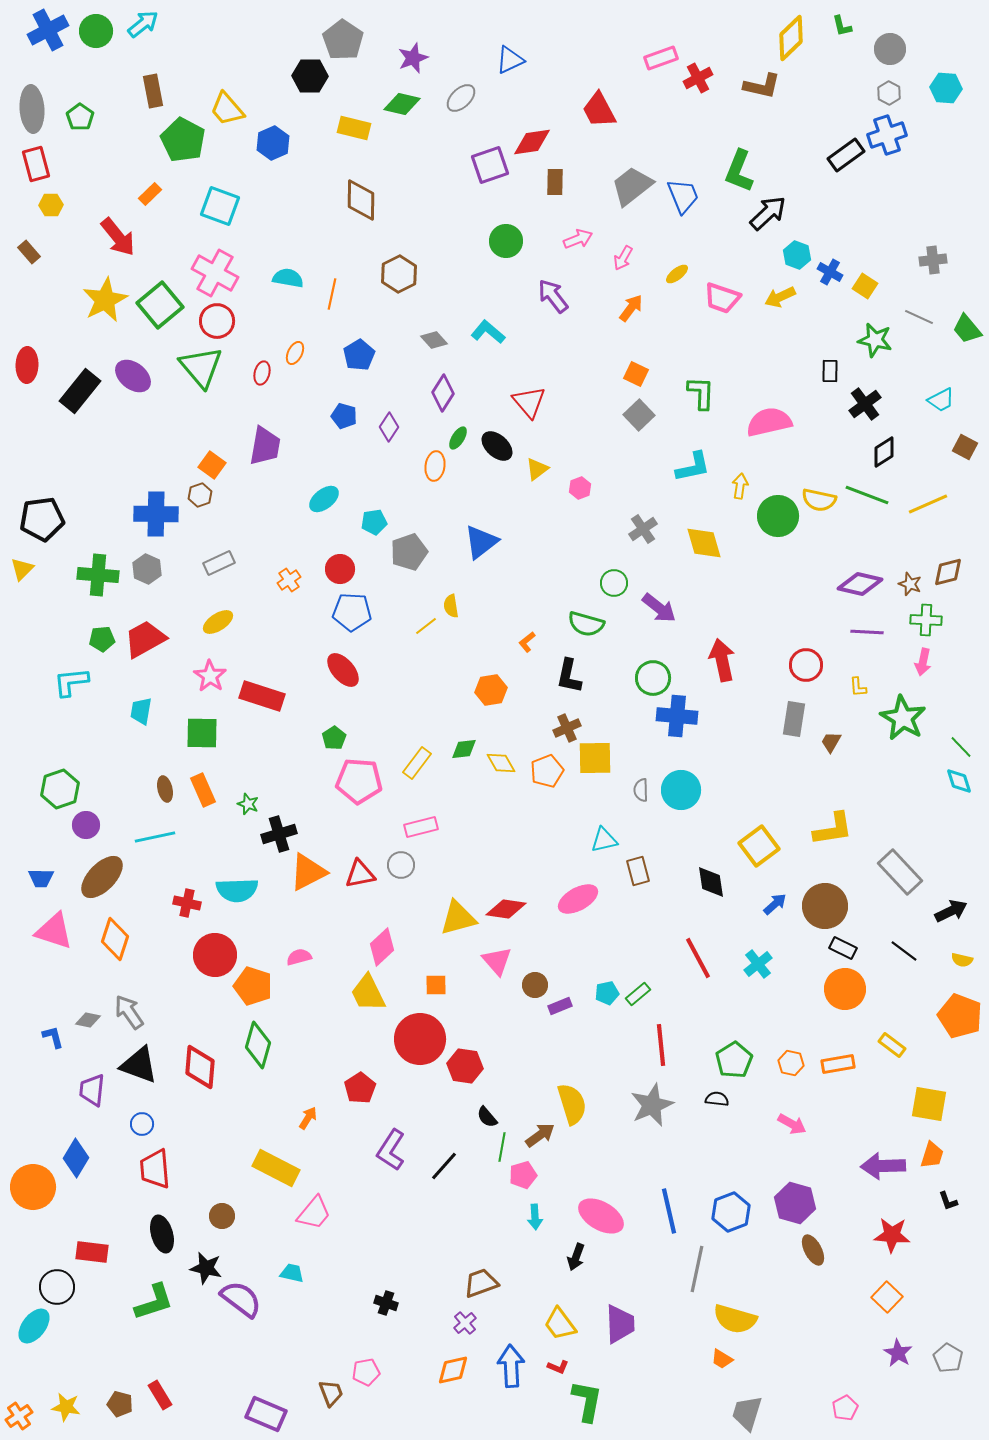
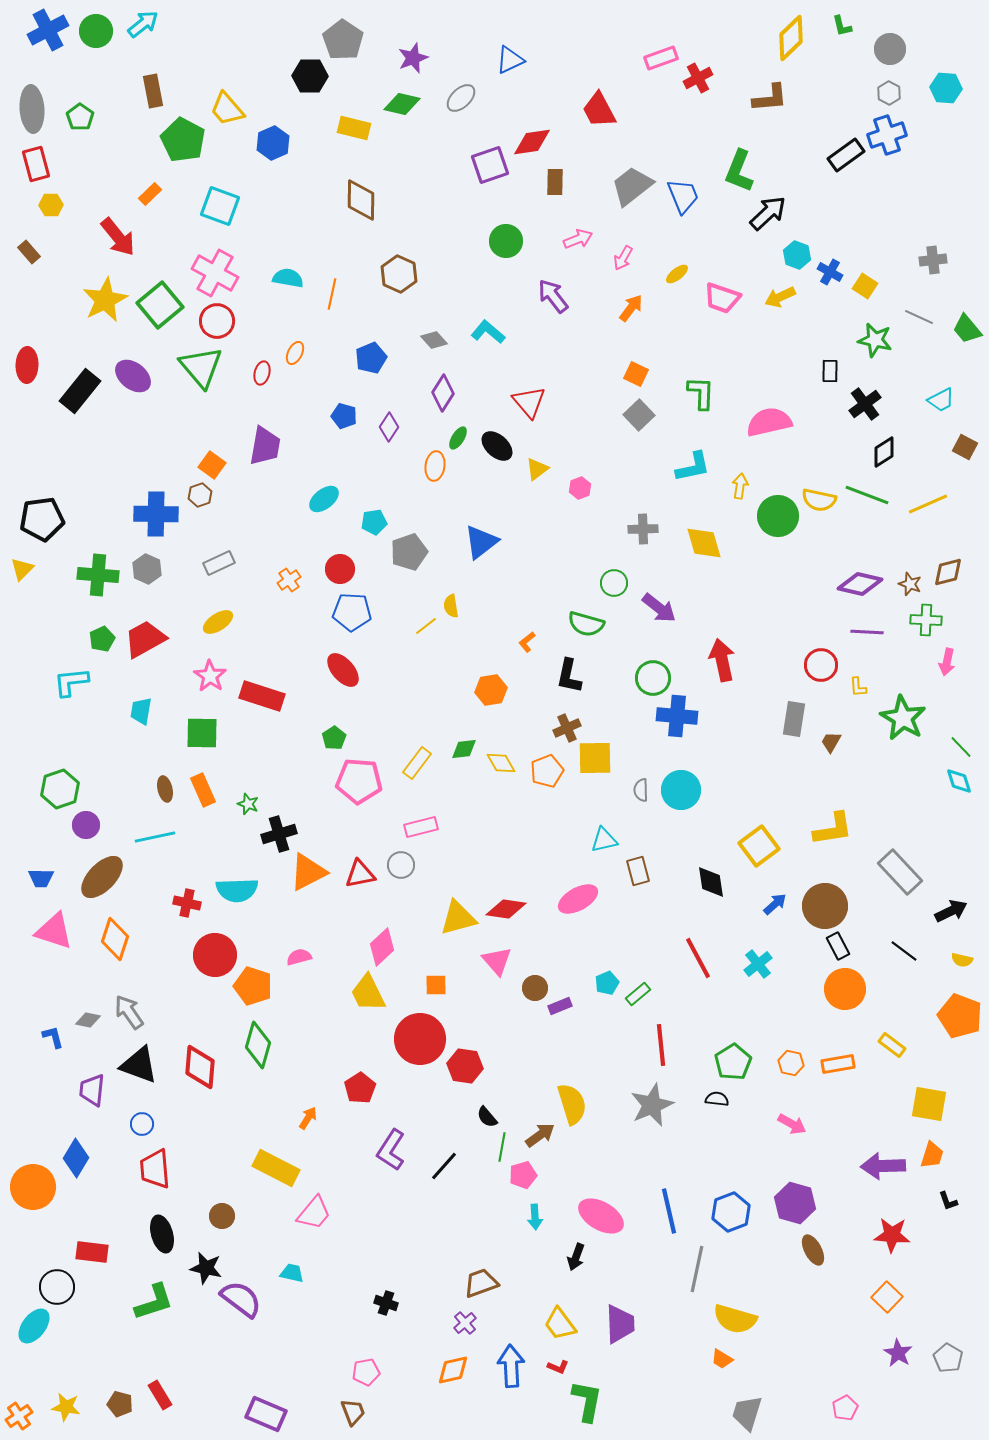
brown L-shape at (762, 86): moved 8 px right, 12 px down; rotated 18 degrees counterclockwise
brown hexagon at (399, 274): rotated 9 degrees counterclockwise
blue pentagon at (359, 355): moved 12 px right, 3 px down; rotated 8 degrees clockwise
gray cross at (643, 529): rotated 32 degrees clockwise
green pentagon at (102, 639): rotated 20 degrees counterclockwise
pink arrow at (923, 662): moved 24 px right
red circle at (806, 665): moved 15 px right
black rectangle at (843, 948): moved 5 px left, 2 px up; rotated 36 degrees clockwise
brown circle at (535, 985): moved 3 px down
cyan pentagon at (607, 993): moved 10 px up; rotated 10 degrees counterclockwise
green pentagon at (734, 1060): moved 1 px left, 2 px down
brown trapezoid at (331, 1393): moved 22 px right, 19 px down
